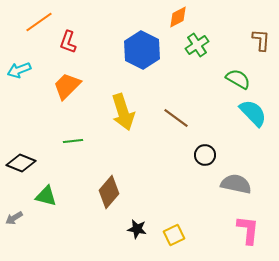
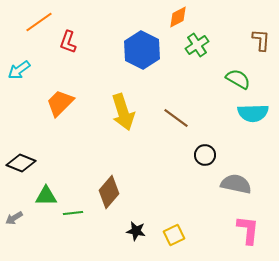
cyan arrow: rotated 15 degrees counterclockwise
orange trapezoid: moved 7 px left, 17 px down
cyan semicircle: rotated 132 degrees clockwise
green line: moved 72 px down
green triangle: rotated 15 degrees counterclockwise
black star: moved 1 px left, 2 px down
